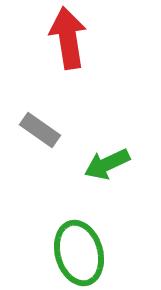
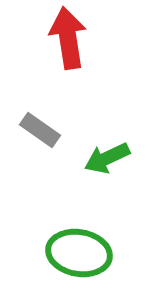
green arrow: moved 6 px up
green ellipse: rotated 64 degrees counterclockwise
